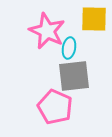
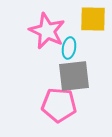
yellow square: moved 1 px left
pink pentagon: moved 4 px right, 2 px up; rotated 20 degrees counterclockwise
